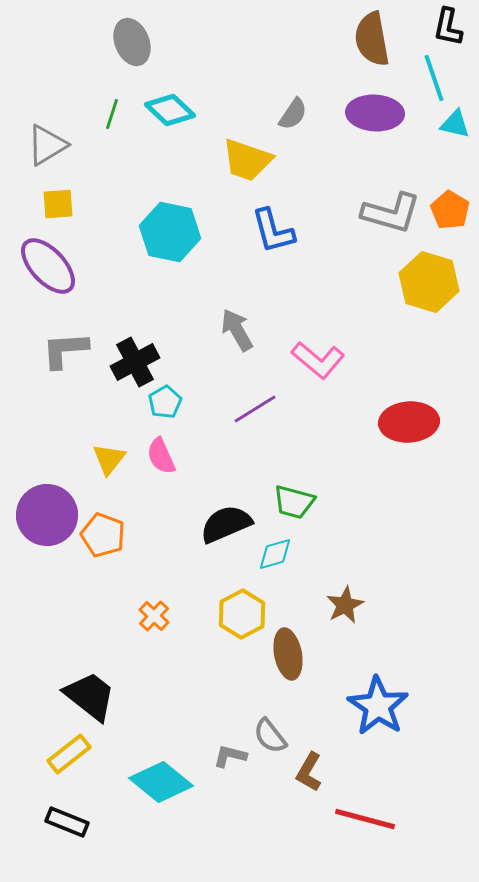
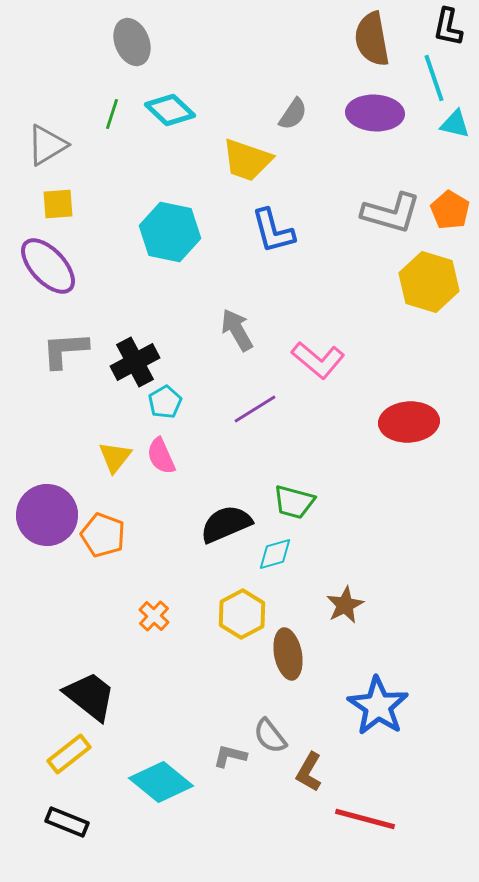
yellow triangle at (109, 459): moved 6 px right, 2 px up
